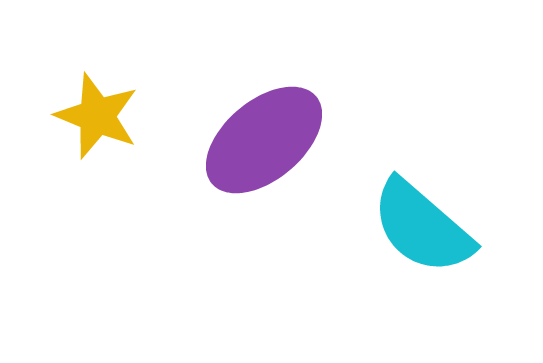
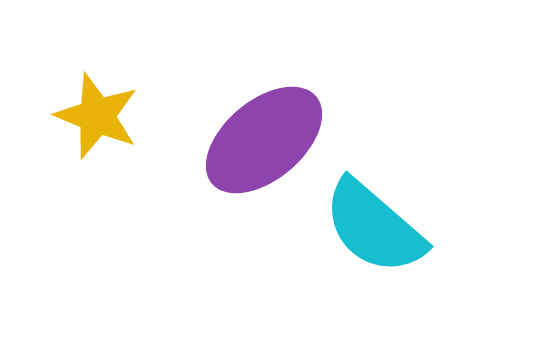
cyan semicircle: moved 48 px left
